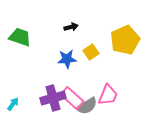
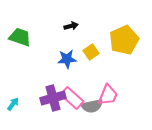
black arrow: moved 1 px up
yellow pentagon: moved 1 px left
gray semicircle: moved 5 px right; rotated 20 degrees clockwise
